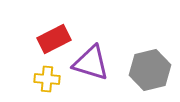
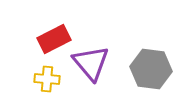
purple triangle: rotated 33 degrees clockwise
gray hexagon: moved 1 px right, 1 px up; rotated 21 degrees clockwise
